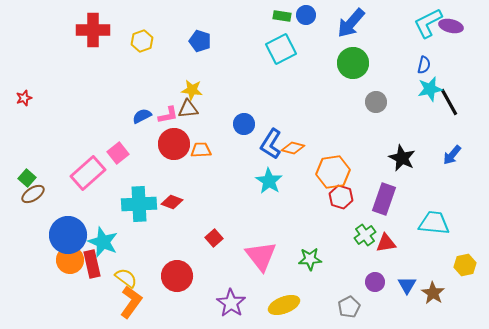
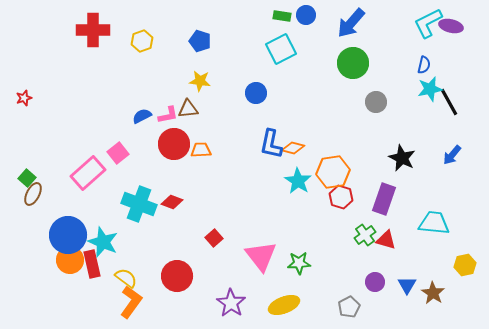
yellow star at (192, 90): moved 8 px right, 9 px up
blue circle at (244, 124): moved 12 px right, 31 px up
blue L-shape at (271, 144): rotated 20 degrees counterclockwise
cyan star at (269, 181): moved 29 px right
brown ellipse at (33, 194): rotated 30 degrees counterclockwise
cyan cross at (139, 204): rotated 24 degrees clockwise
red triangle at (386, 243): moved 3 px up; rotated 25 degrees clockwise
green star at (310, 259): moved 11 px left, 4 px down
